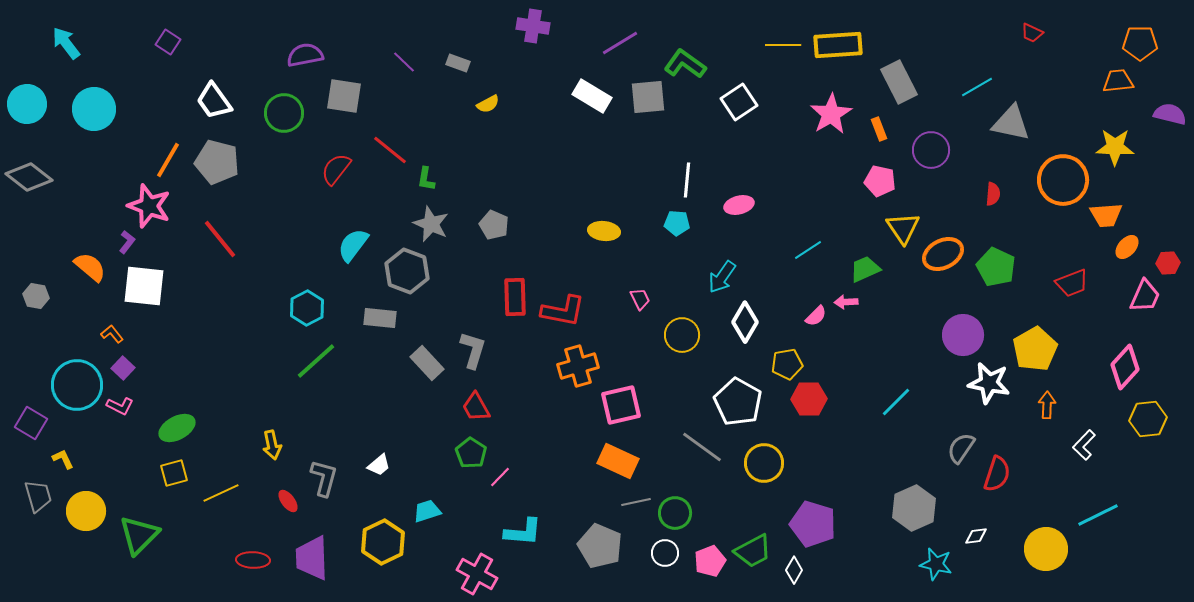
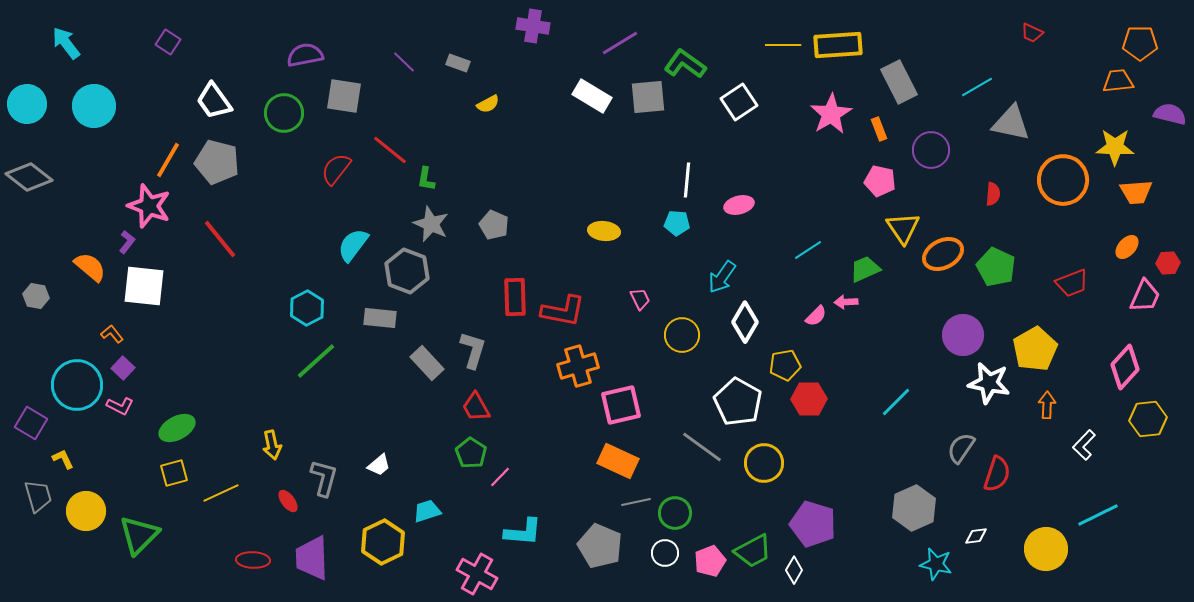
cyan circle at (94, 109): moved 3 px up
orange trapezoid at (1106, 215): moved 30 px right, 23 px up
yellow pentagon at (787, 364): moved 2 px left, 1 px down
